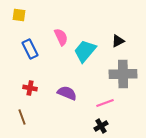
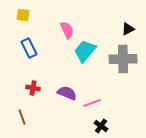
yellow square: moved 4 px right
pink semicircle: moved 6 px right, 7 px up
black triangle: moved 10 px right, 12 px up
blue rectangle: moved 1 px left, 1 px up
gray cross: moved 15 px up
red cross: moved 3 px right
pink line: moved 13 px left
black cross: rotated 24 degrees counterclockwise
